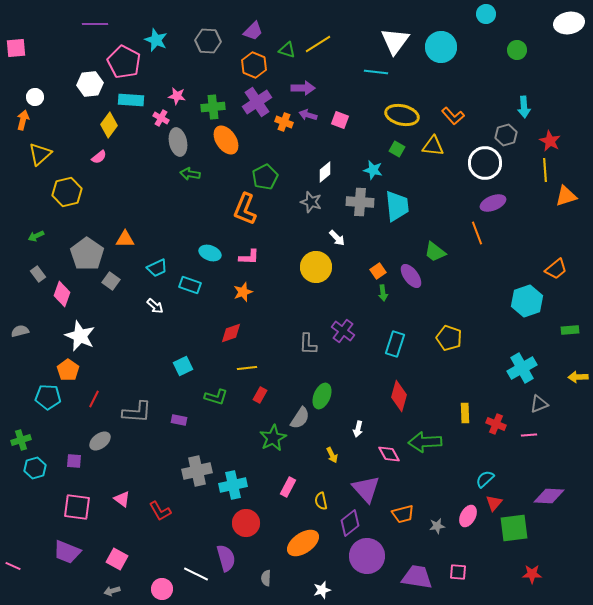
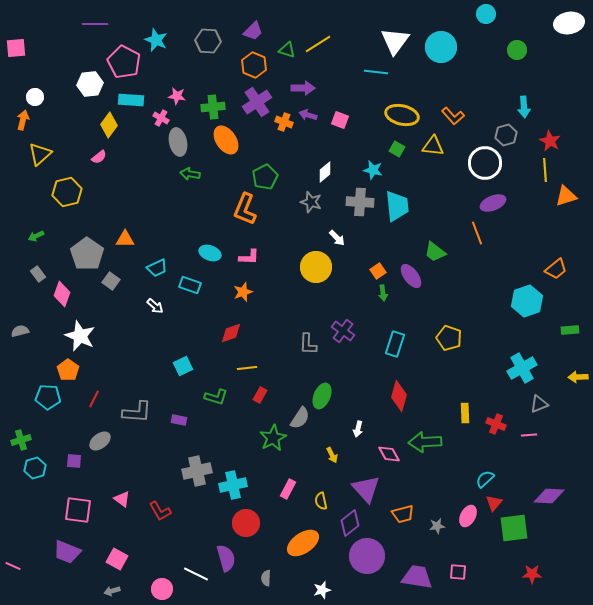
pink rectangle at (288, 487): moved 2 px down
pink square at (77, 507): moved 1 px right, 3 px down
